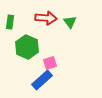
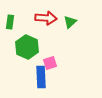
green triangle: rotated 24 degrees clockwise
blue rectangle: moved 1 px left, 3 px up; rotated 50 degrees counterclockwise
